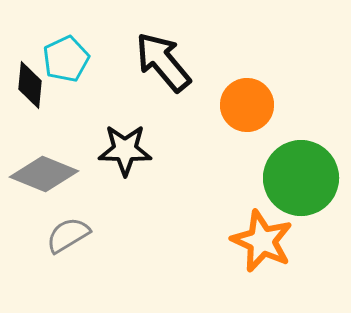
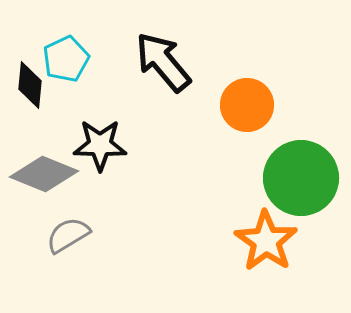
black star: moved 25 px left, 5 px up
orange star: moved 4 px right; rotated 10 degrees clockwise
